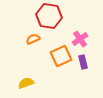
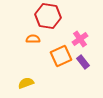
red hexagon: moved 1 px left
orange semicircle: rotated 24 degrees clockwise
purple rectangle: rotated 24 degrees counterclockwise
